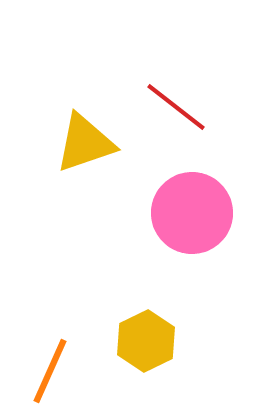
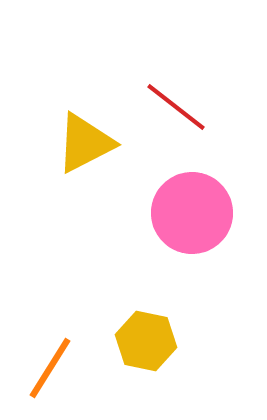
yellow triangle: rotated 8 degrees counterclockwise
yellow hexagon: rotated 22 degrees counterclockwise
orange line: moved 3 px up; rotated 8 degrees clockwise
